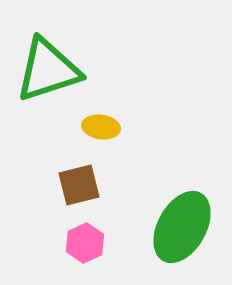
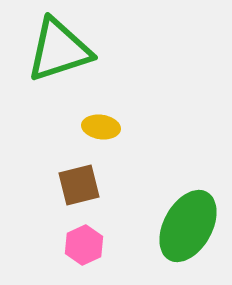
green triangle: moved 11 px right, 20 px up
green ellipse: moved 6 px right, 1 px up
pink hexagon: moved 1 px left, 2 px down
